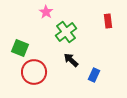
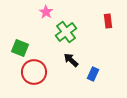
blue rectangle: moved 1 px left, 1 px up
